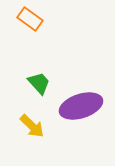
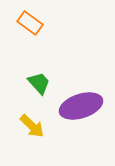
orange rectangle: moved 4 px down
